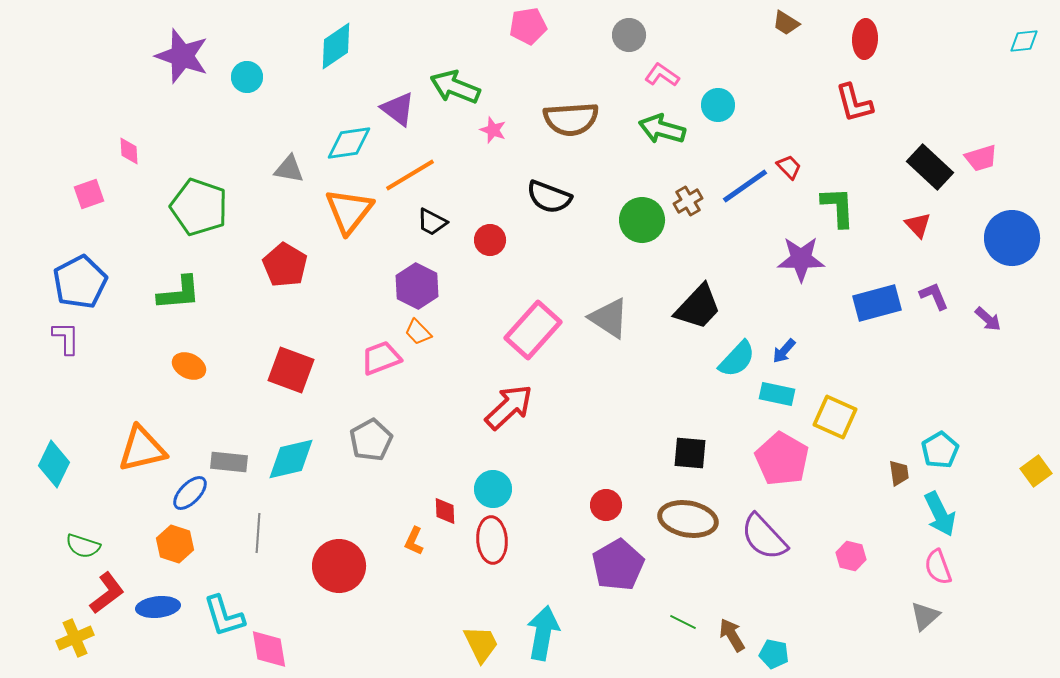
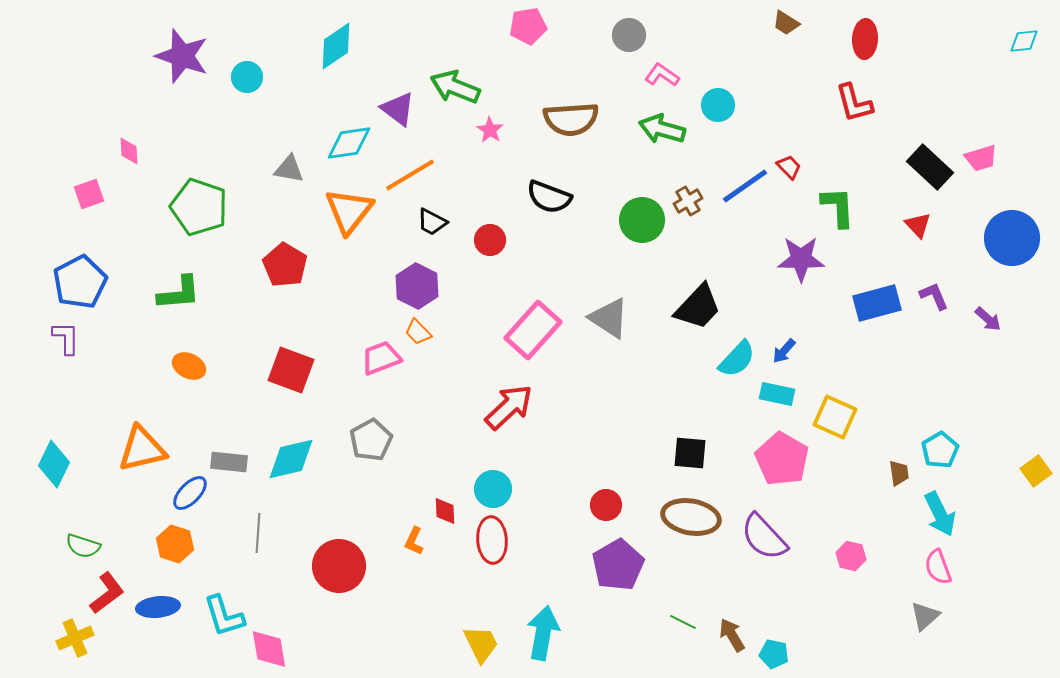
pink star at (493, 130): moved 3 px left; rotated 12 degrees clockwise
brown ellipse at (688, 519): moved 3 px right, 2 px up
